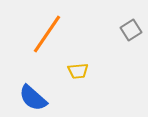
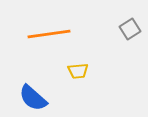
gray square: moved 1 px left, 1 px up
orange line: moved 2 px right; rotated 48 degrees clockwise
